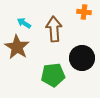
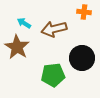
brown arrow: rotated 100 degrees counterclockwise
